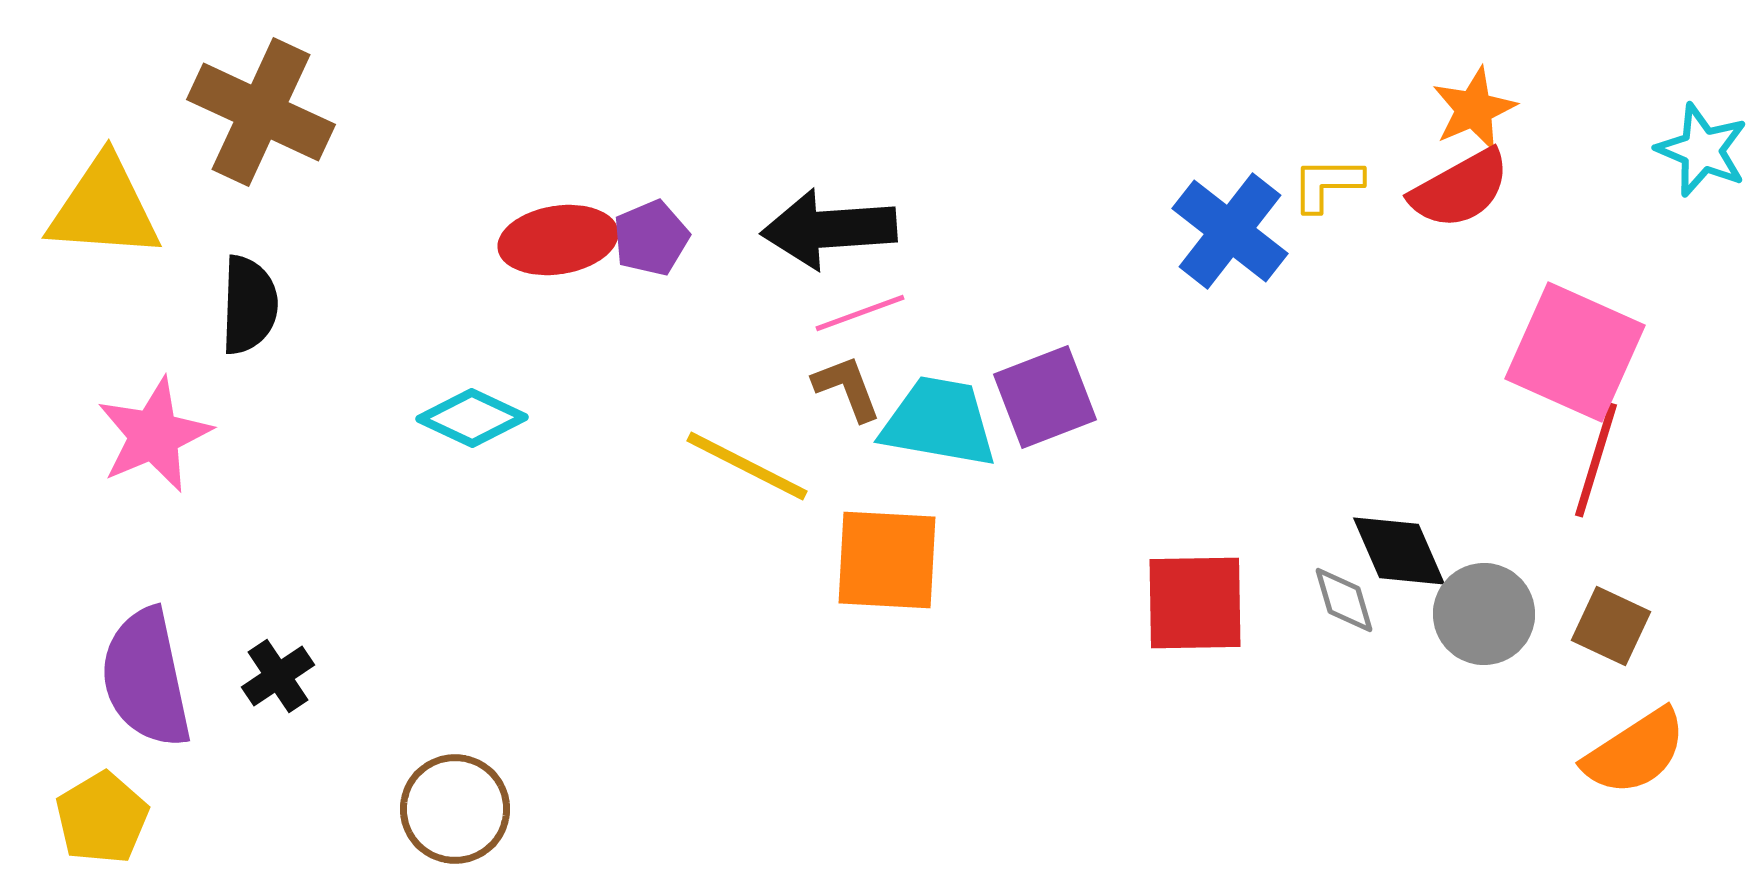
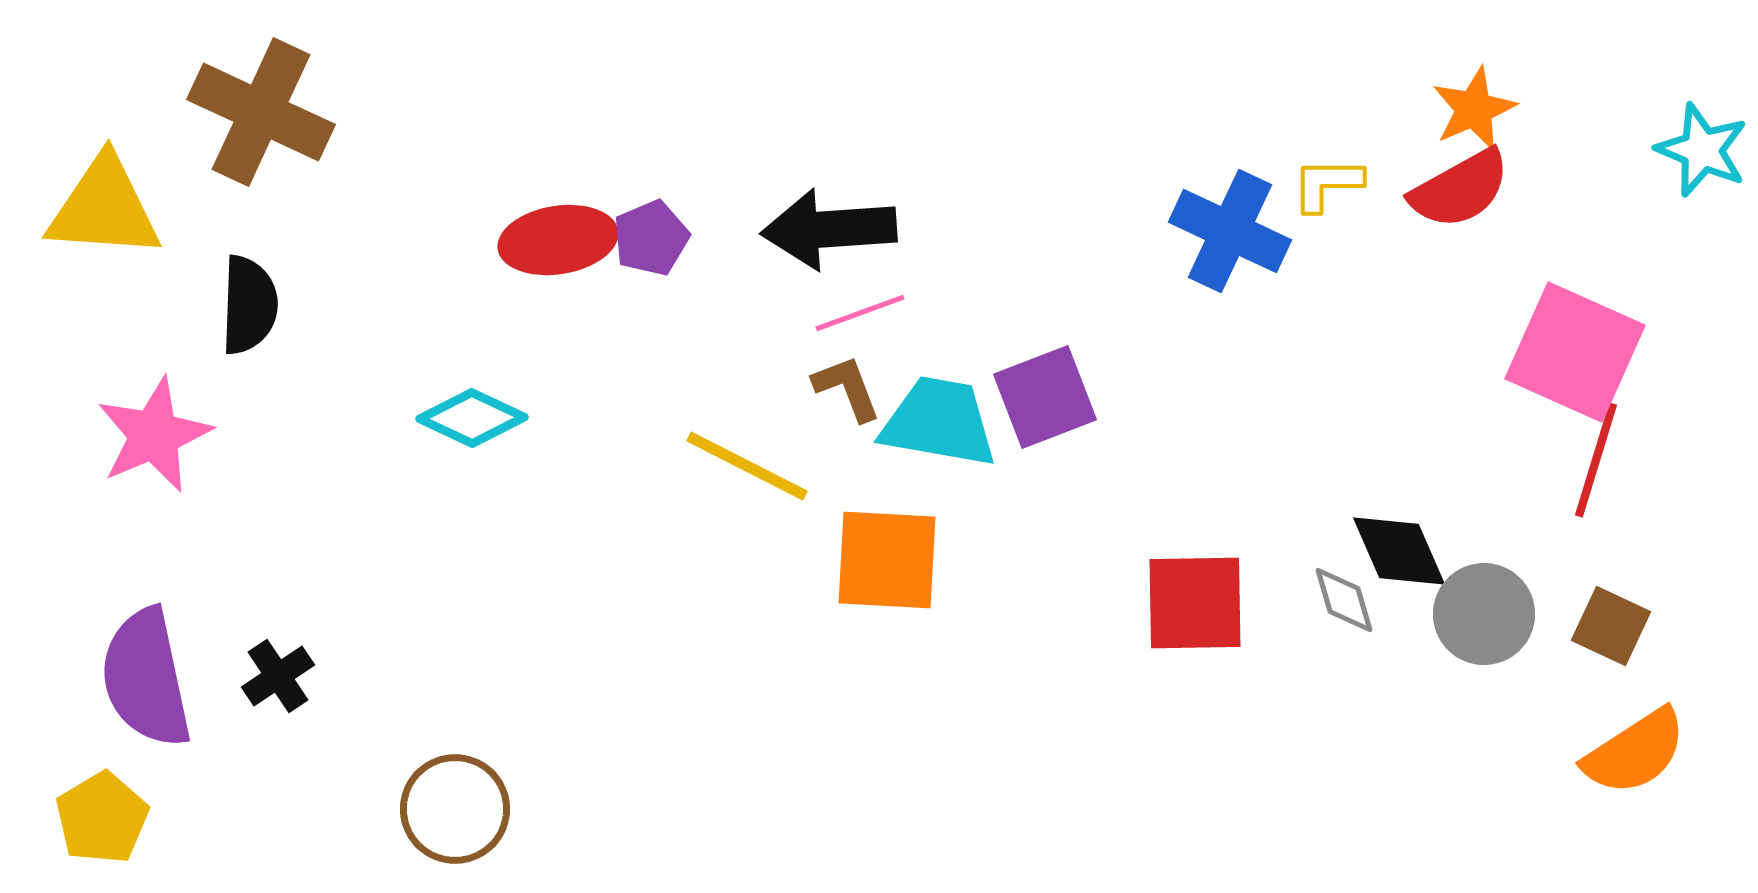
blue cross: rotated 13 degrees counterclockwise
